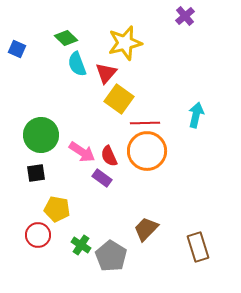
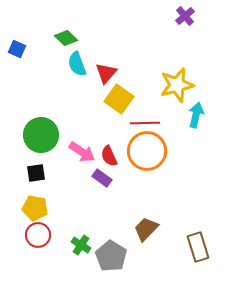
yellow star: moved 52 px right, 42 px down
yellow pentagon: moved 22 px left, 1 px up
